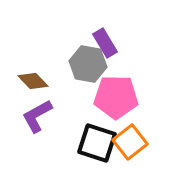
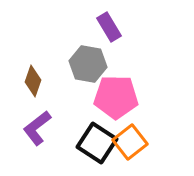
purple rectangle: moved 4 px right, 16 px up
brown diamond: rotated 64 degrees clockwise
purple L-shape: moved 12 px down; rotated 9 degrees counterclockwise
black square: rotated 15 degrees clockwise
